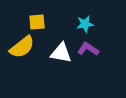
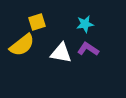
yellow square: rotated 12 degrees counterclockwise
yellow semicircle: moved 2 px up
